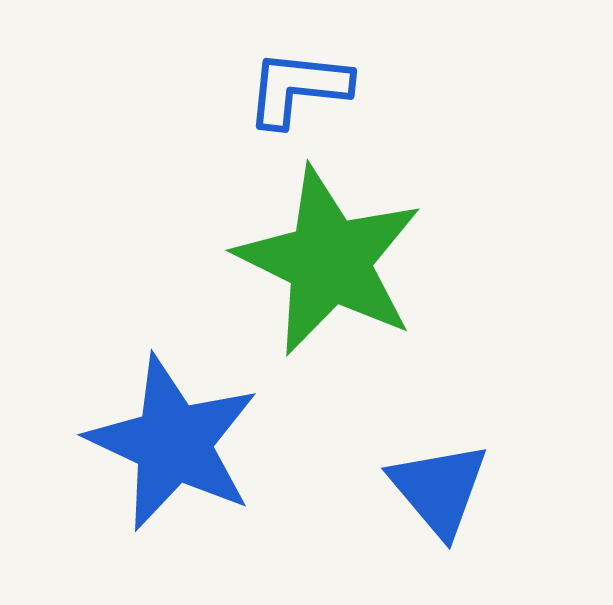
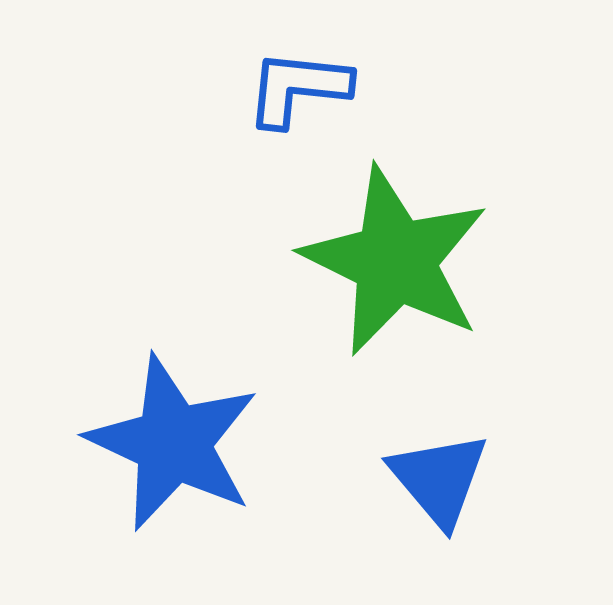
green star: moved 66 px right
blue triangle: moved 10 px up
